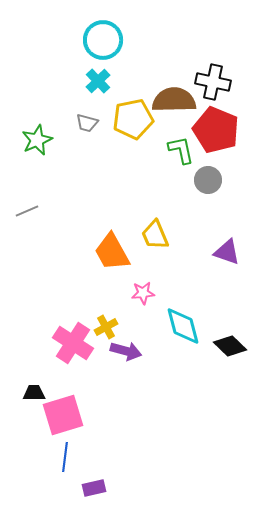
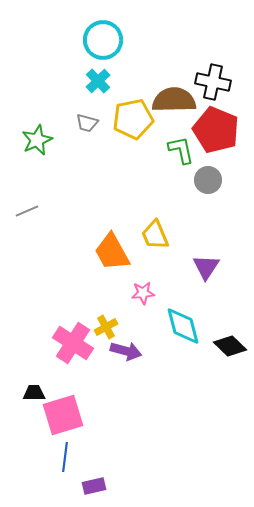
purple triangle: moved 21 px left, 15 px down; rotated 44 degrees clockwise
purple rectangle: moved 2 px up
